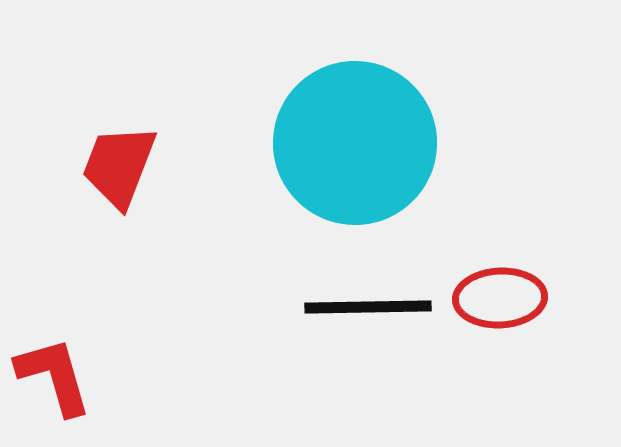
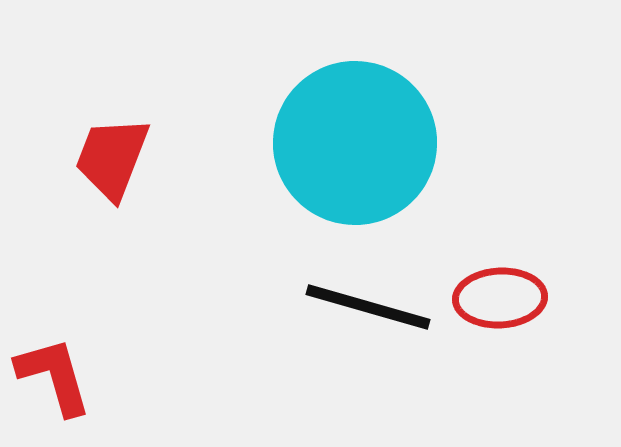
red trapezoid: moved 7 px left, 8 px up
black line: rotated 17 degrees clockwise
